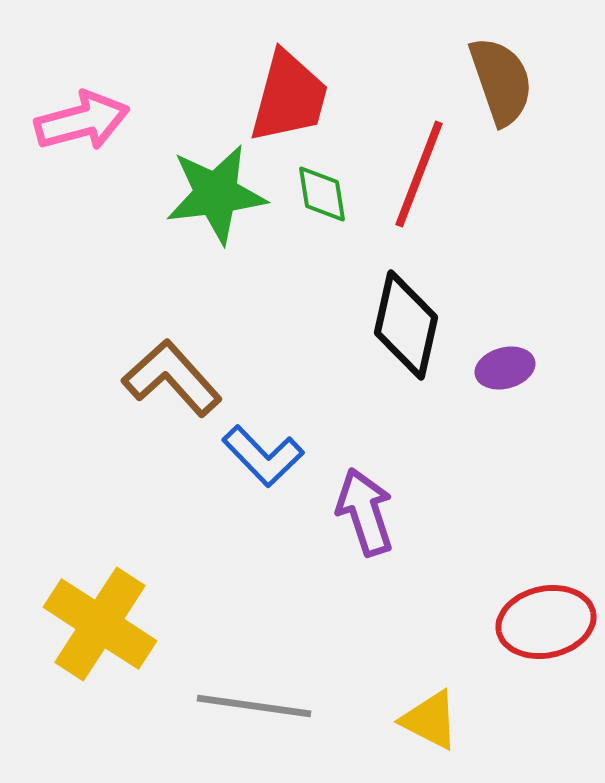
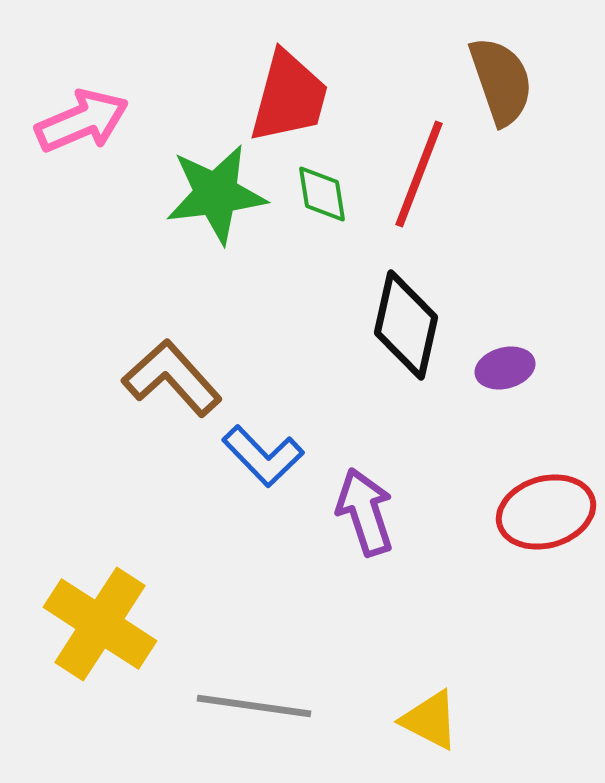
pink arrow: rotated 8 degrees counterclockwise
red ellipse: moved 110 px up; rotated 4 degrees counterclockwise
